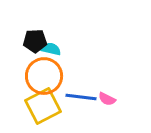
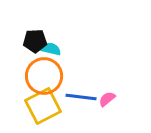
pink semicircle: rotated 114 degrees clockwise
